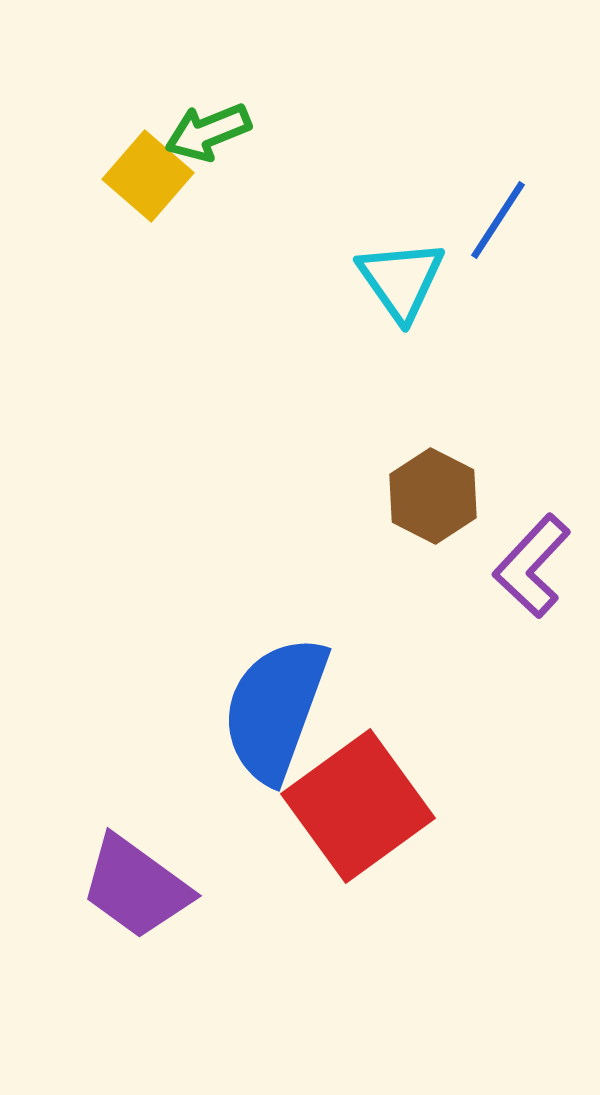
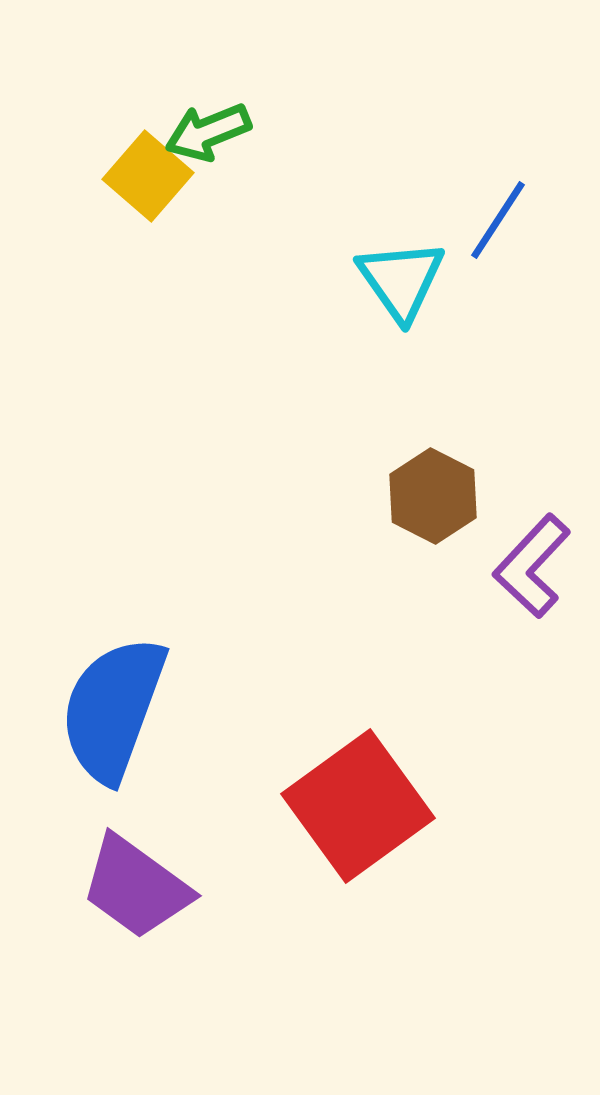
blue semicircle: moved 162 px left
